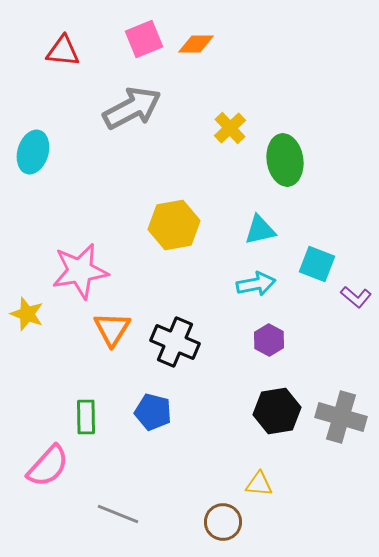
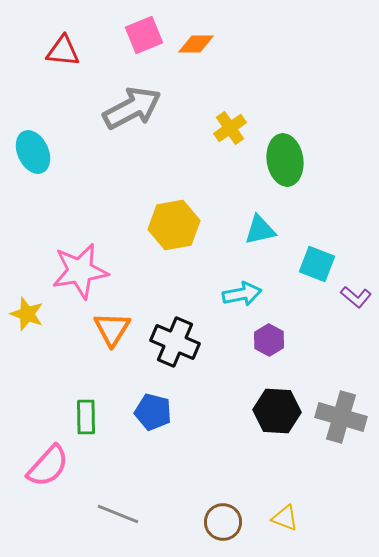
pink square: moved 4 px up
yellow cross: rotated 8 degrees clockwise
cyan ellipse: rotated 42 degrees counterclockwise
cyan arrow: moved 14 px left, 10 px down
black hexagon: rotated 12 degrees clockwise
yellow triangle: moved 26 px right, 34 px down; rotated 16 degrees clockwise
